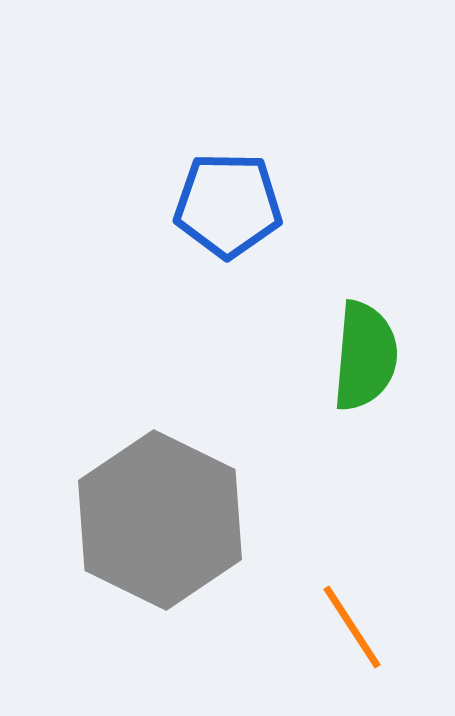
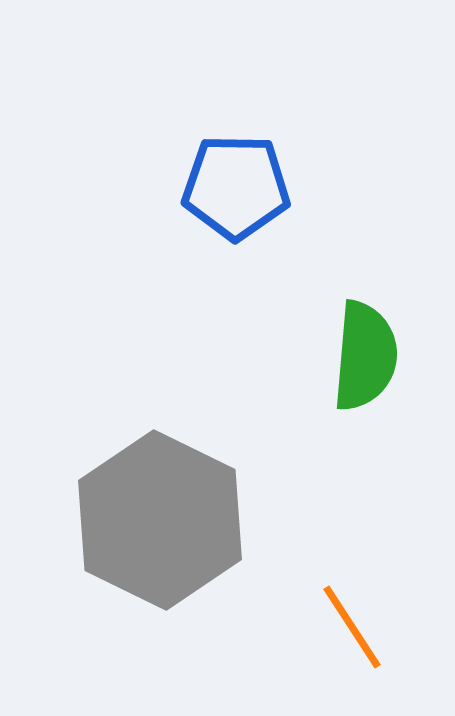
blue pentagon: moved 8 px right, 18 px up
